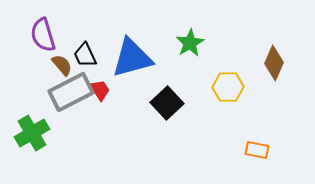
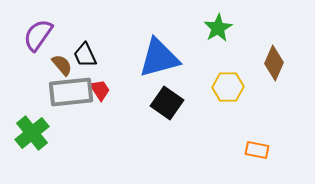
purple semicircle: moved 5 px left; rotated 52 degrees clockwise
green star: moved 28 px right, 15 px up
blue triangle: moved 27 px right
gray rectangle: rotated 21 degrees clockwise
black square: rotated 12 degrees counterclockwise
green cross: rotated 8 degrees counterclockwise
